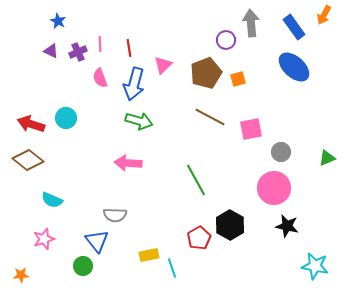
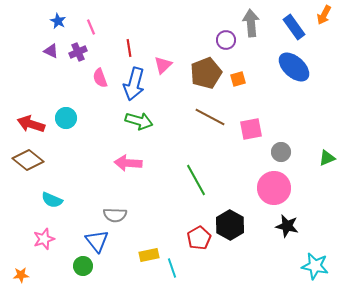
pink line: moved 9 px left, 17 px up; rotated 21 degrees counterclockwise
